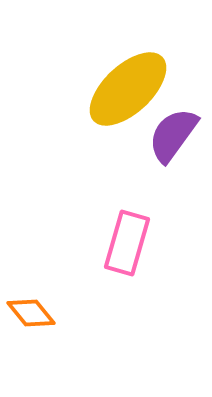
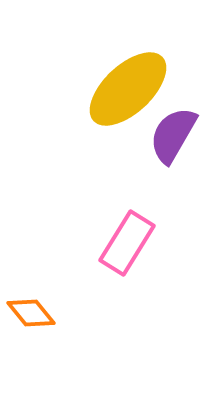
purple semicircle: rotated 6 degrees counterclockwise
pink rectangle: rotated 16 degrees clockwise
